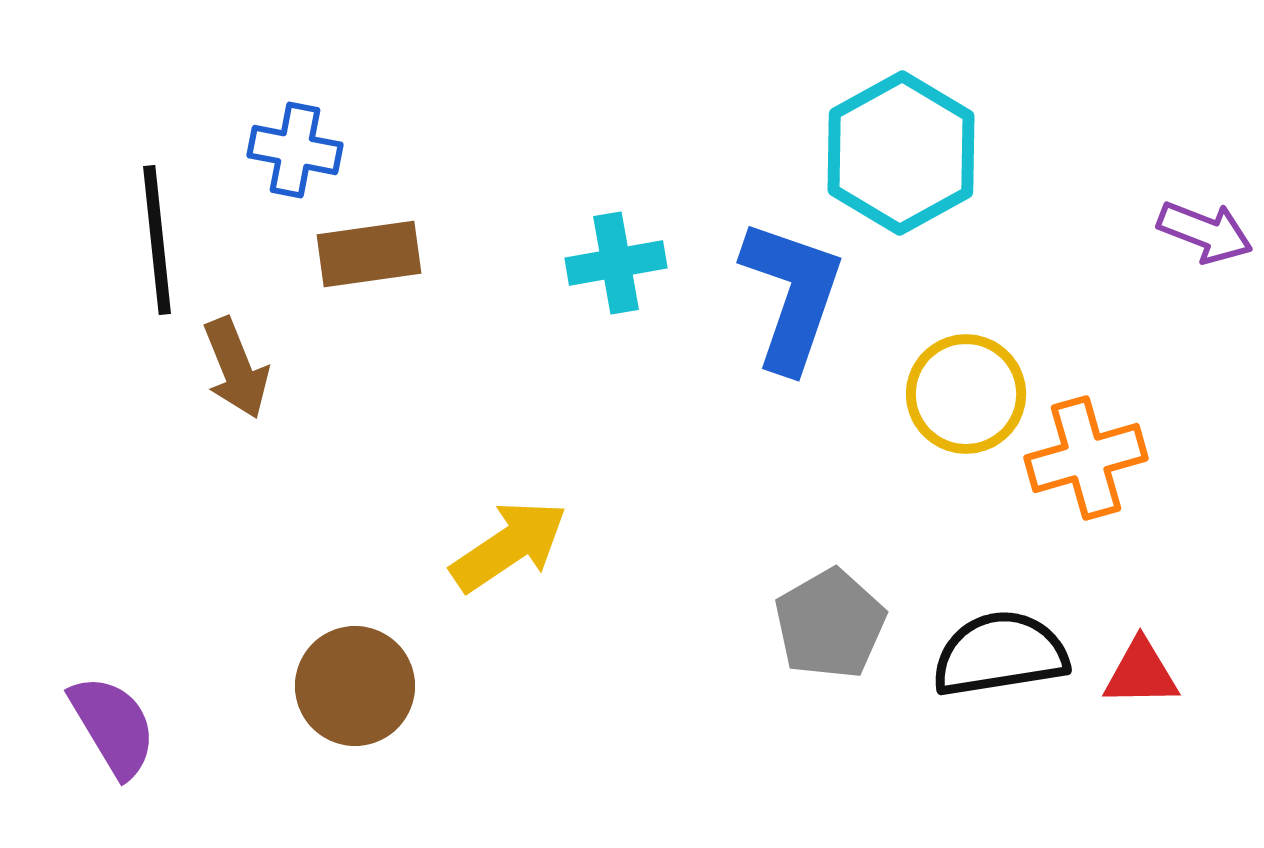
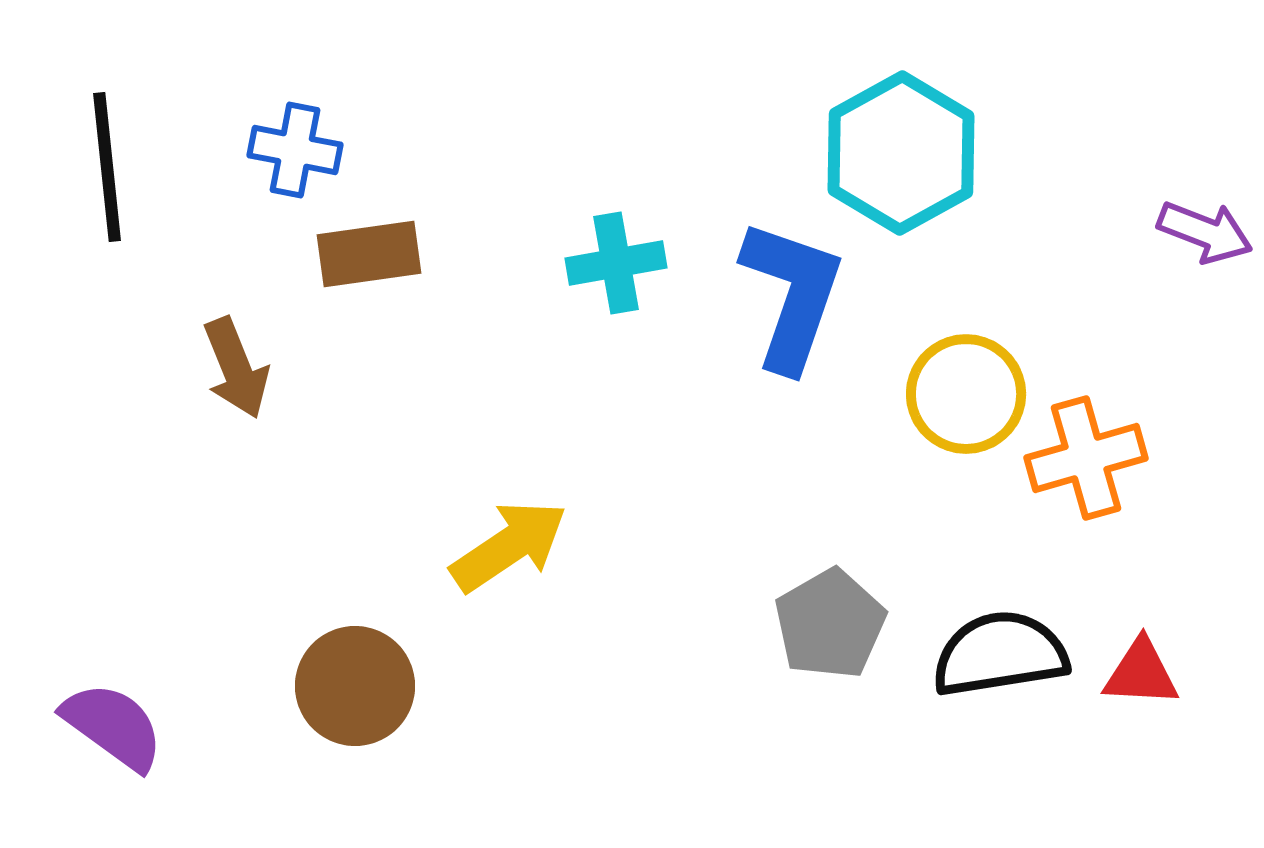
black line: moved 50 px left, 73 px up
red triangle: rotated 4 degrees clockwise
purple semicircle: rotated 23 degrees counterclockwise
